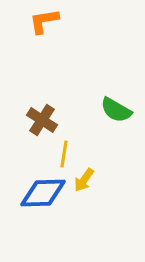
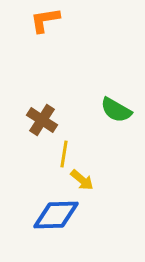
orange L-shape: moved 1 px right, 1 px up
yellow arrow: moved 2 px left; rotated 85 degrees counterclockwise
blue diamond: moved 13 px right, 22 px down
